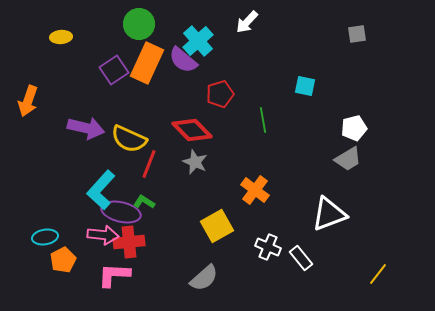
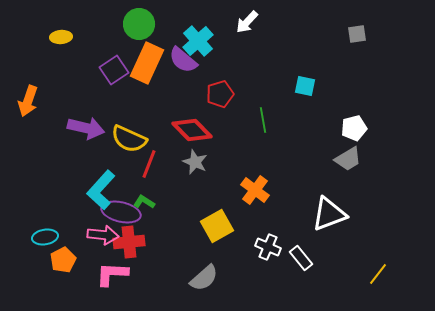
pink L-shape: moved 2 px left, 1 px up
